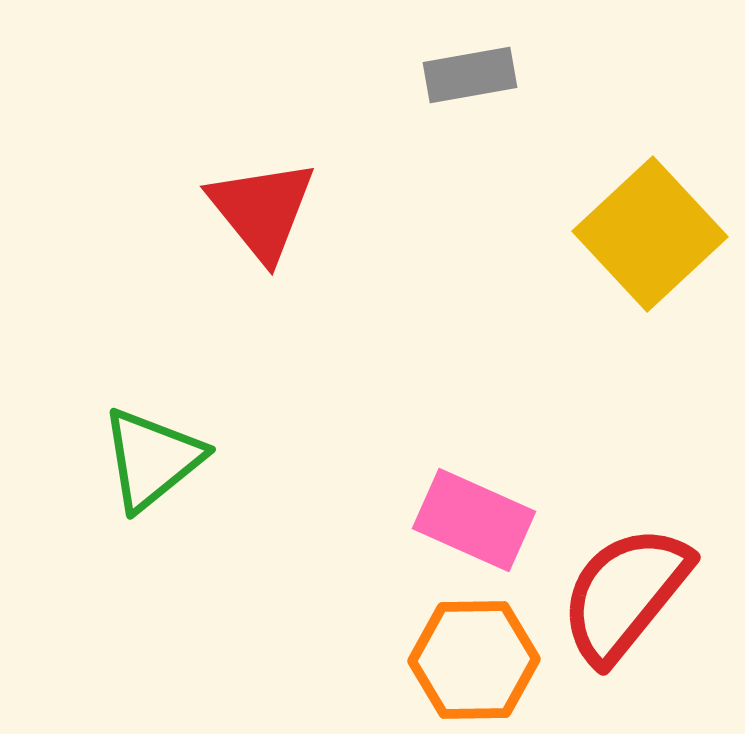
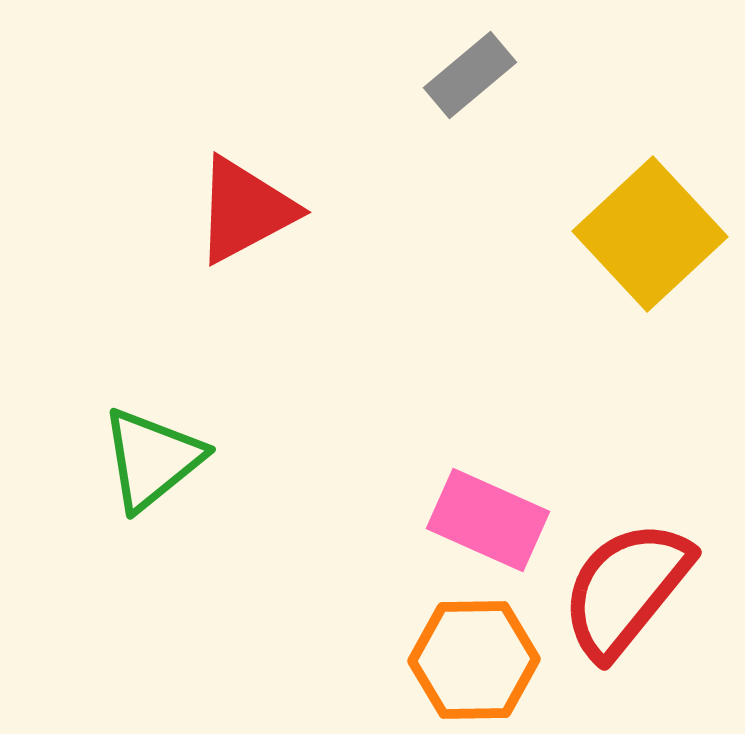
gray rectangle: rotated 30 degrees counterclockwise
red triangle: moved 17 px left; rotated 41 degrees clockwise
pink rectangle: moved 14 px right
red semicircle: moved 1 px right, 5 px up
